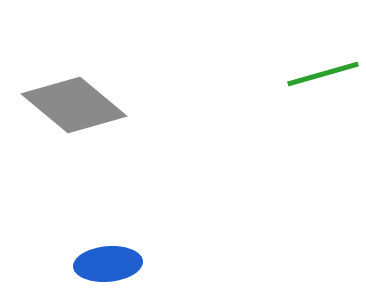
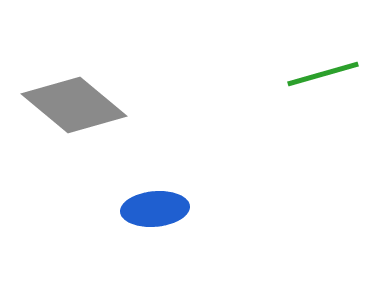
blue ellipse: moved 47 px right, 55 px up
